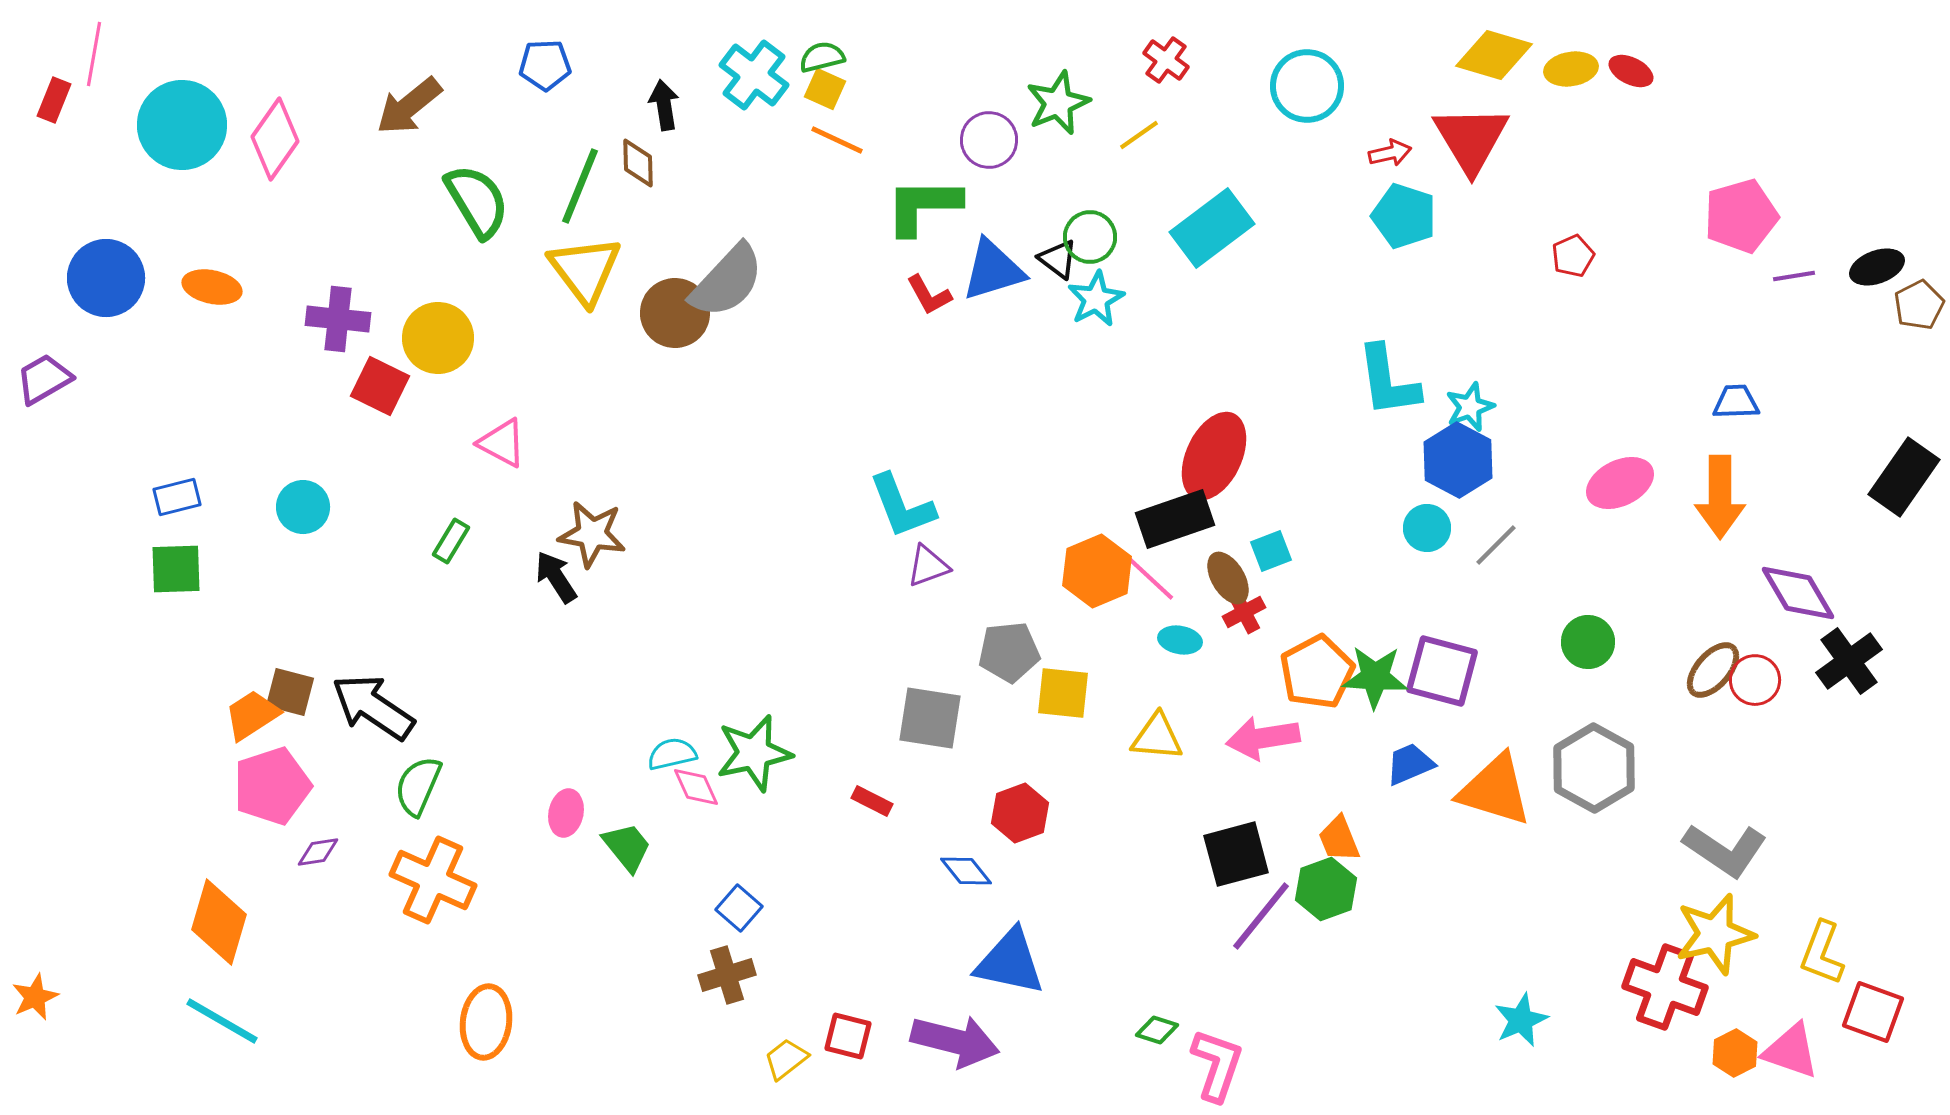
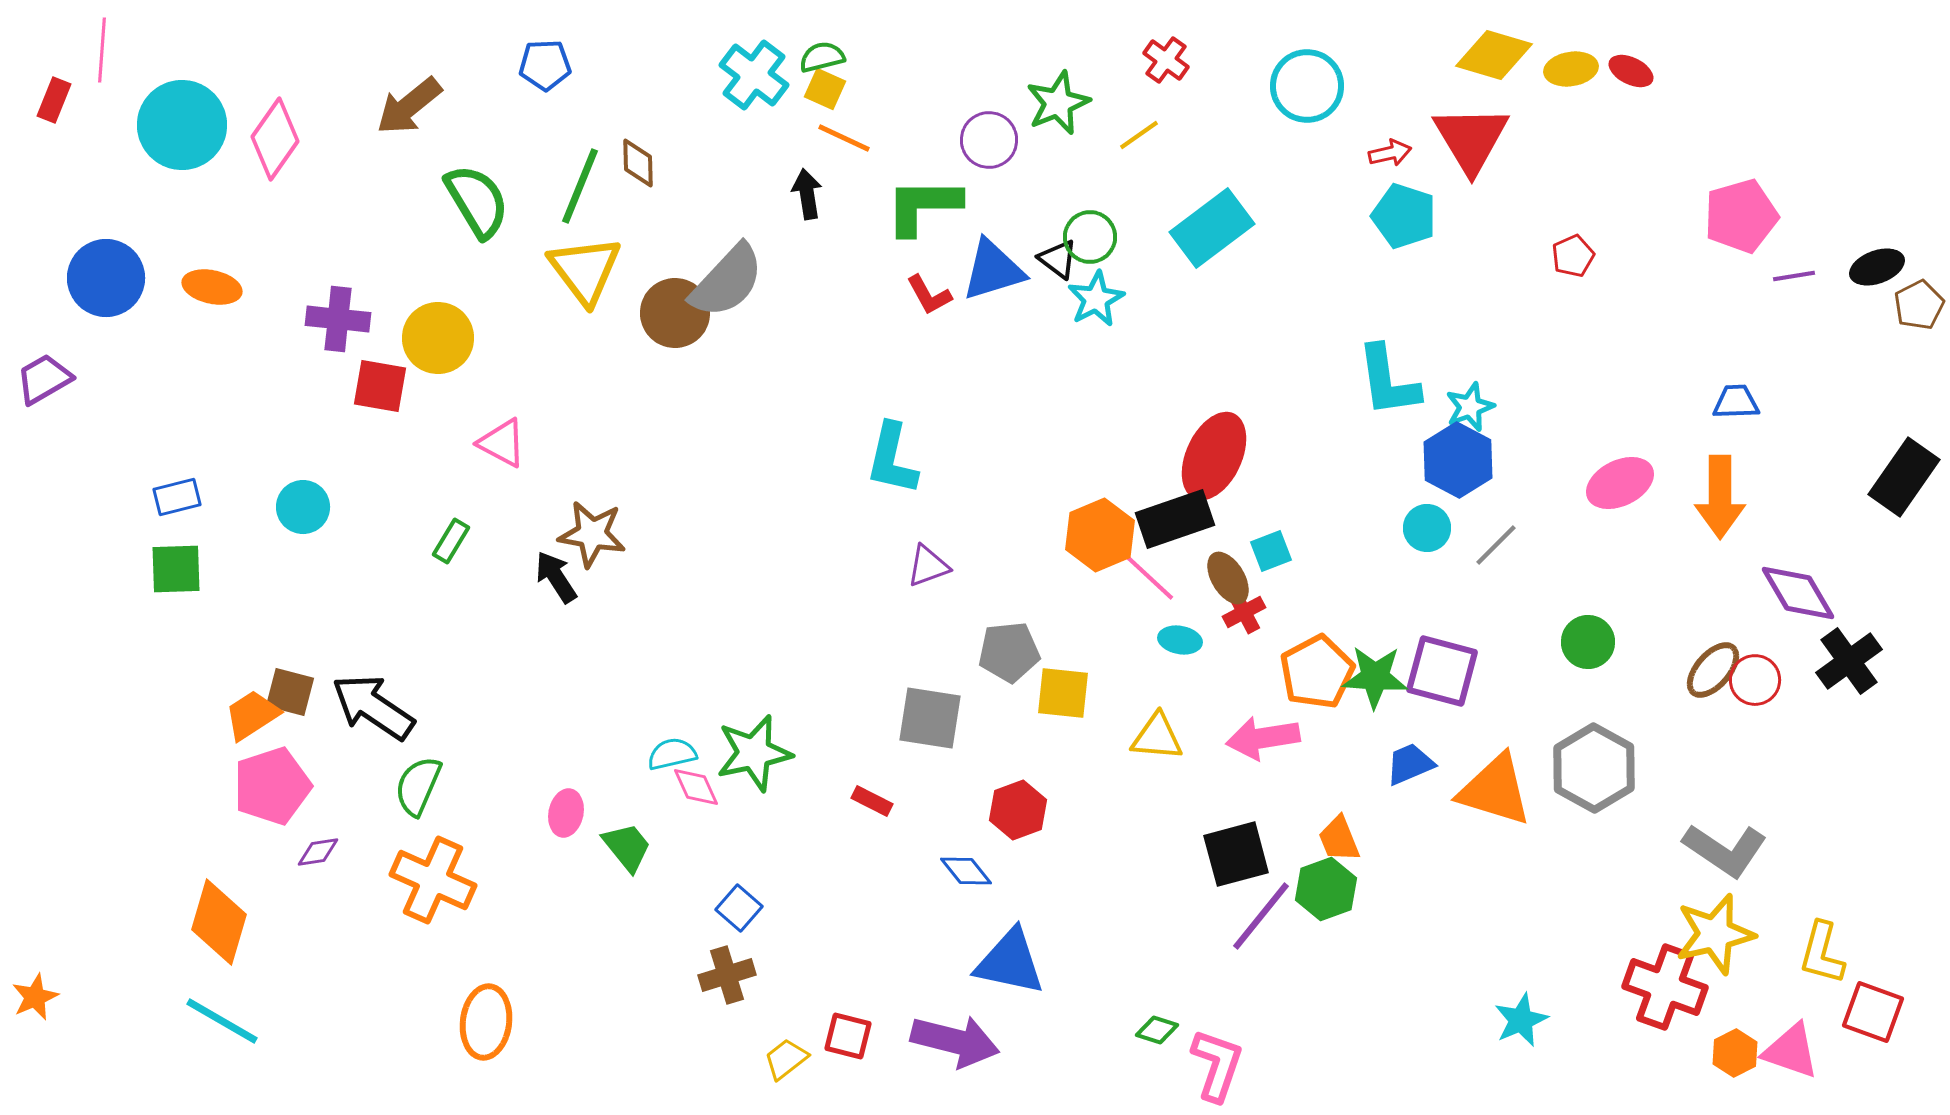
pink line at (94, 54): moved 8 px right, 4 px up; rotated 6 degrees counterclockwise
black arrow at (664, 105): moved 143 px right, 89 px down
orange line at (837, 140): moved 7 px right, 2 px up
red square at (380, 386): rotated 16 degrees counterclockwise
cyan L-shape at (902, 506): moved 10 px left, 47 px up; rotated 34 degrees clockwise
orange hexagon at (1097, 571): moved 3 px right, 36 px up
red hexagon at (1020, 813): moved 2 px left, 3 px up
yellow L-shape at (1822, 953): rotated 6 degrees counterclockwise
